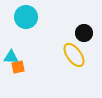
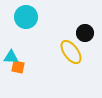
black circle: moved 1 px right
yellow ellipse: moved 3 px left, 3 px up
orange square: rotated 24 degrees clockwise
